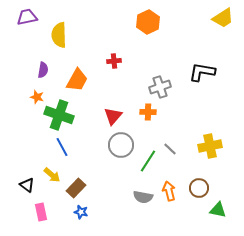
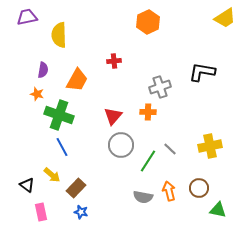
yellow trapezoid: moved 2 px right
orange star: moved 3 px up
